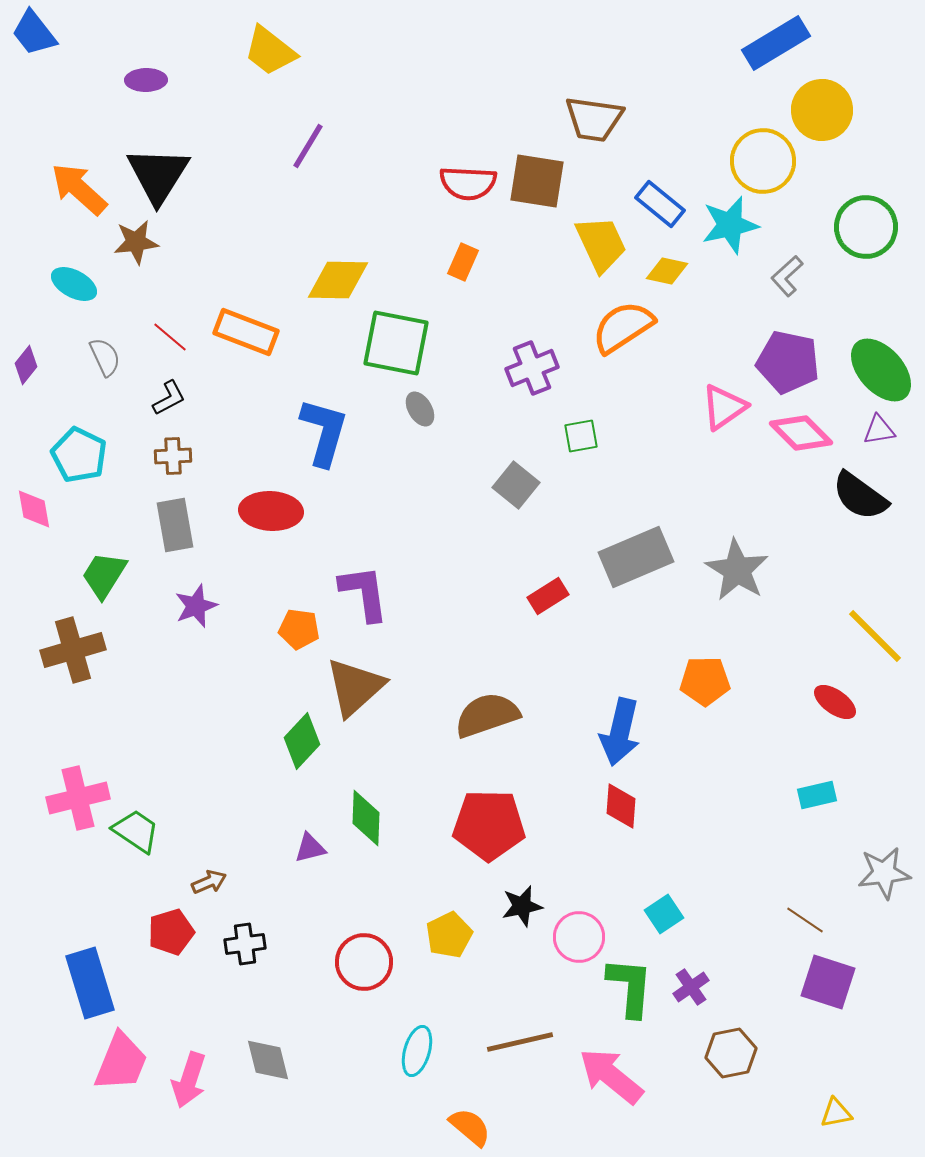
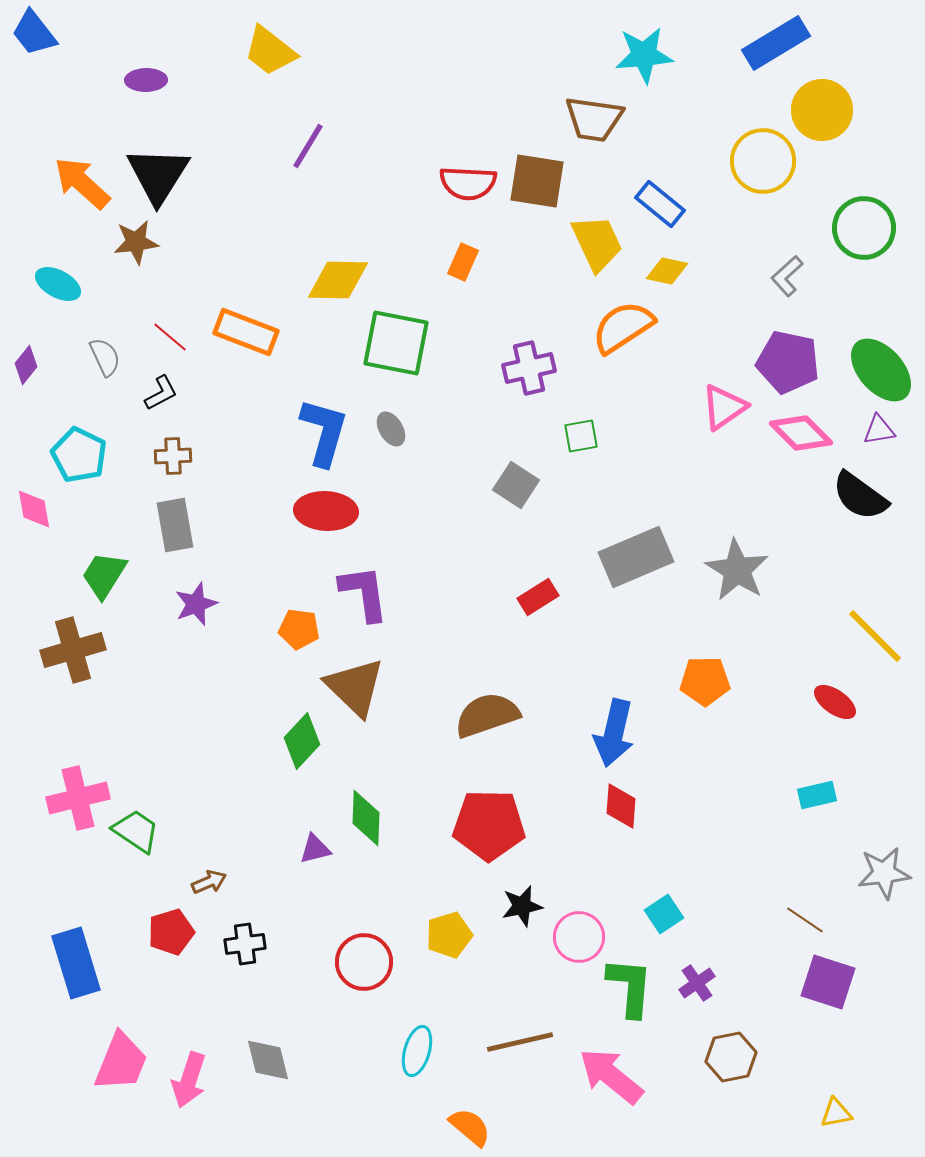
orange arrow at (79, 189): moved 3 px right, 6 px up
cyan star at (730, 225): moved 86 px left, 170 px up; rotated 8 degrees clockwise
green circle at (866, 227): moved 2 px left, 1 px down
yellow trapezoid at (601, 244): moved 4 px left, 1 px up
cyan ellipse at (74, 284): moved 16 px left
purple cross at (532, 368): moved 3 px left; rotated 9 degrees clockwise
black L-shape at (169, 398): moved 8 px left, 5 px up
gray ellipse at (420, 409): moved 29 px left, 20 px down
gray square at (516, 485): rotated 6 degrees counterclockwise
red ellipse at (271, 511): moved 55 px right
red rectangle at (548, 596): moved 10 px left, 1 px down
purple star at (196, 606): moved 2 px up
brown triangle at (355, 687): rotated 34 degrees counterclockwise
blue arrow at (620, 732): moved 6 px left, 1 px down
purple triangle at (310, 848): moved 5 px right, 1 px down
yellow pentagon at (449, 935): rotated 9 degrees clockwise
blue rectangle at (90, 983): moved 14 px left, 20 px up
purple cross at (691, 987): moved 6 px right, 4 px up
brown hexagon at (731, 1053): moved 4 px down
